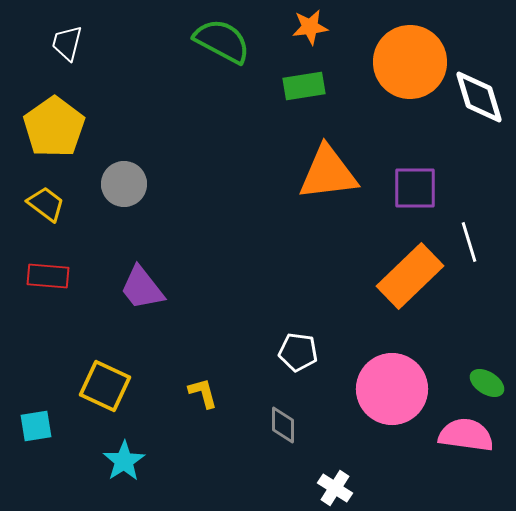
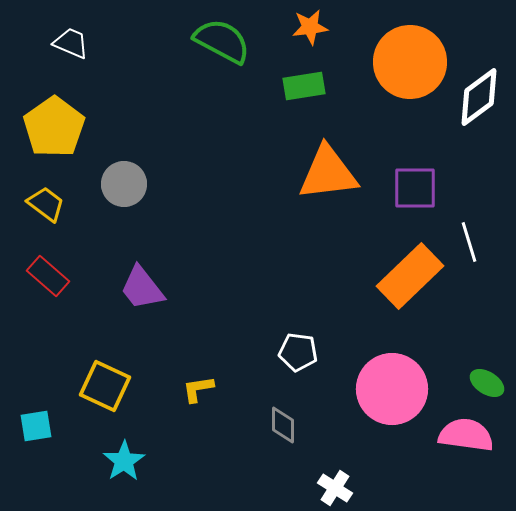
white trapezoid: moved 4 px right; rotated 99 degrees clockwise
white diamond: rotated 70 degrees clockwise
red rectangle: rotated 36 degrees clockwise
yellow L-shape: moved 5 px left, 4 px up; rotated 84 degrees counterclockwise
